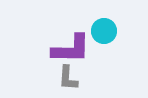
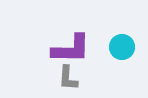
cyan circle: moved 18 px right, 16 px down
